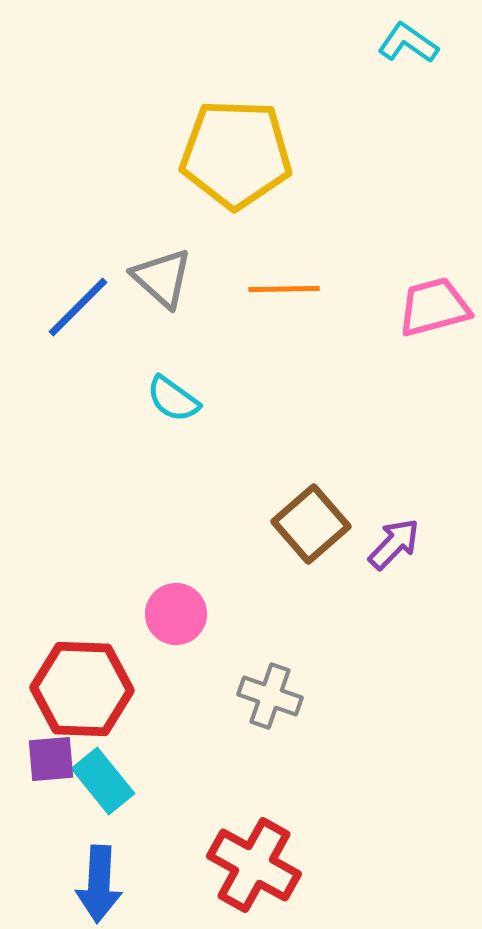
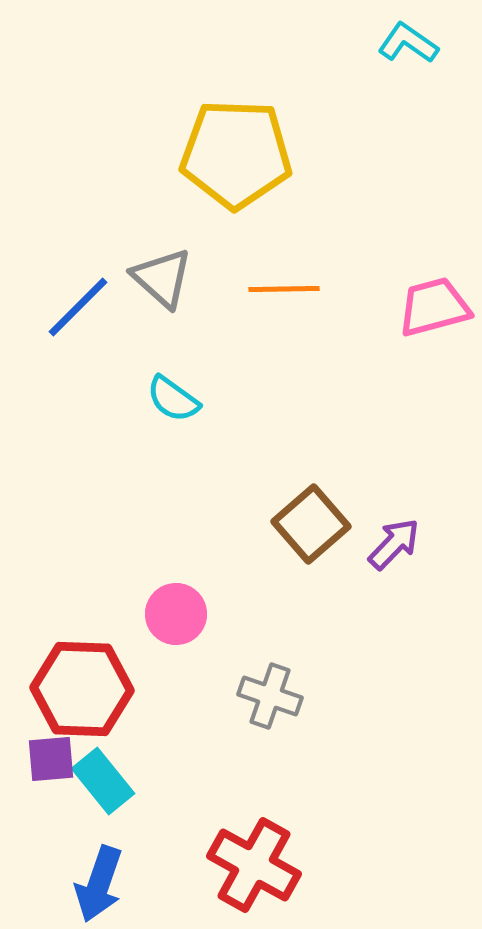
blue arrow: rotated 16 degrees clockwise
